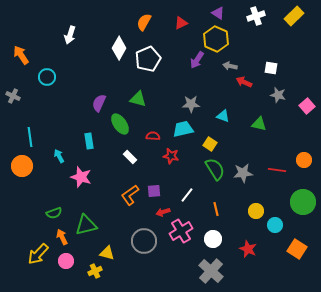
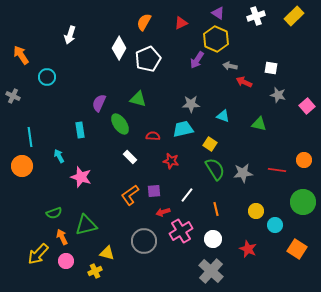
cyan rectangle at (89, 141): moved 9 px left, 11 px up
red star at (171, 156): moved 5 px down
